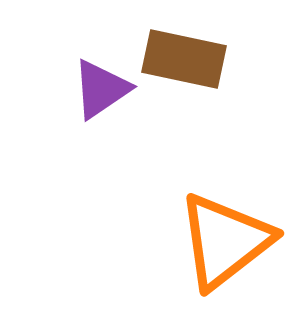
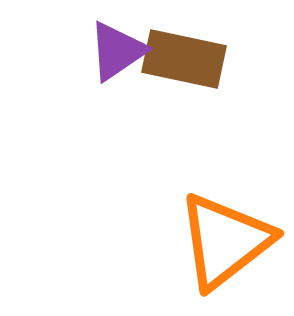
purple triangle: moved 16 px right, 38 px up
